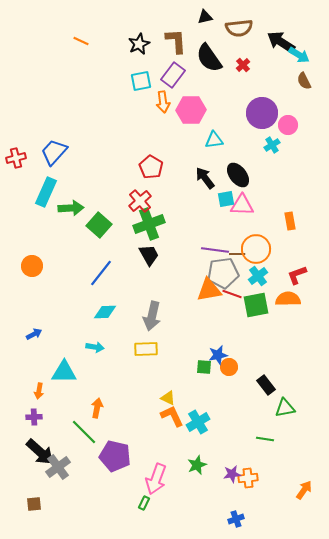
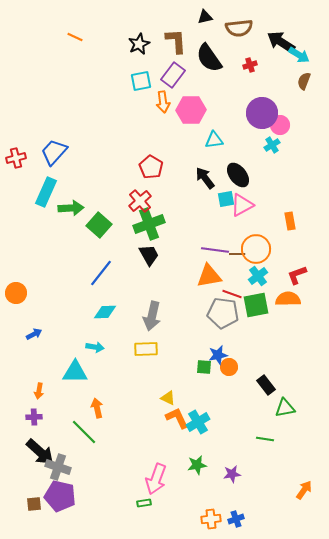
orange line at (81, 41): moved 6 px left, 4 px up
red cross at (243, 65): moved 7 px right; rotated 24 degrees clockwise
brown semicircle at (304, 81): rotated 48 degrees clockwise
pink circle at (288, 125): moved 8 px left
pink triangle at (242, 205): rotated 30 degrees counterclockwise
orange circle at (32, 266): moved 16 px left, 27 px down
gray pentagon at (223, 273): moved 40 px down; rotated 16 degrees clockwise
orange triangle at (209, 290): moved 14 px up
cyan triangle at (64, 372): moved 11 px right
orange arrow at (97, 408): rotated 24 degrees counterclockwise
orange L-shape at (172, 416): moved 5 px right, 2 px down
purple pentagon at (115, 456): moved 55 px left, 40 px down
green star at (197, 465): rotated 12 degrees clockwise
gray cross at (58, 467): rotated 35 degrees counterclockwise
orange cross at (248, 478): moved 37 px left, 41 px down
green rectangle at (144, 503): rotated 56 degrees clockwise
